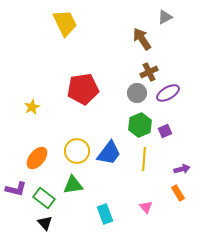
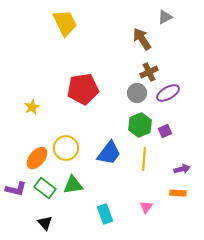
yellow circle: moved 11 px left, 3 px up
orange rectangle: rotated 56 degrees counterclockwise
green rectangle: moved 1 px right, 10 px up
pink triangle: rotated 16 degrees clockwise
